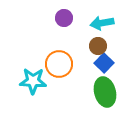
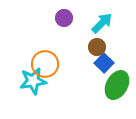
cyan arrow: rotated 145 degrees clockwise
brown circle: moved 1 px left, 1 px down
orange circle: moved 14 px left
cyan star: rotated 12 degrees counterclockwise
green ellipse: moved 12 px right, 7 px up; rotated 44 degrees clockwise
